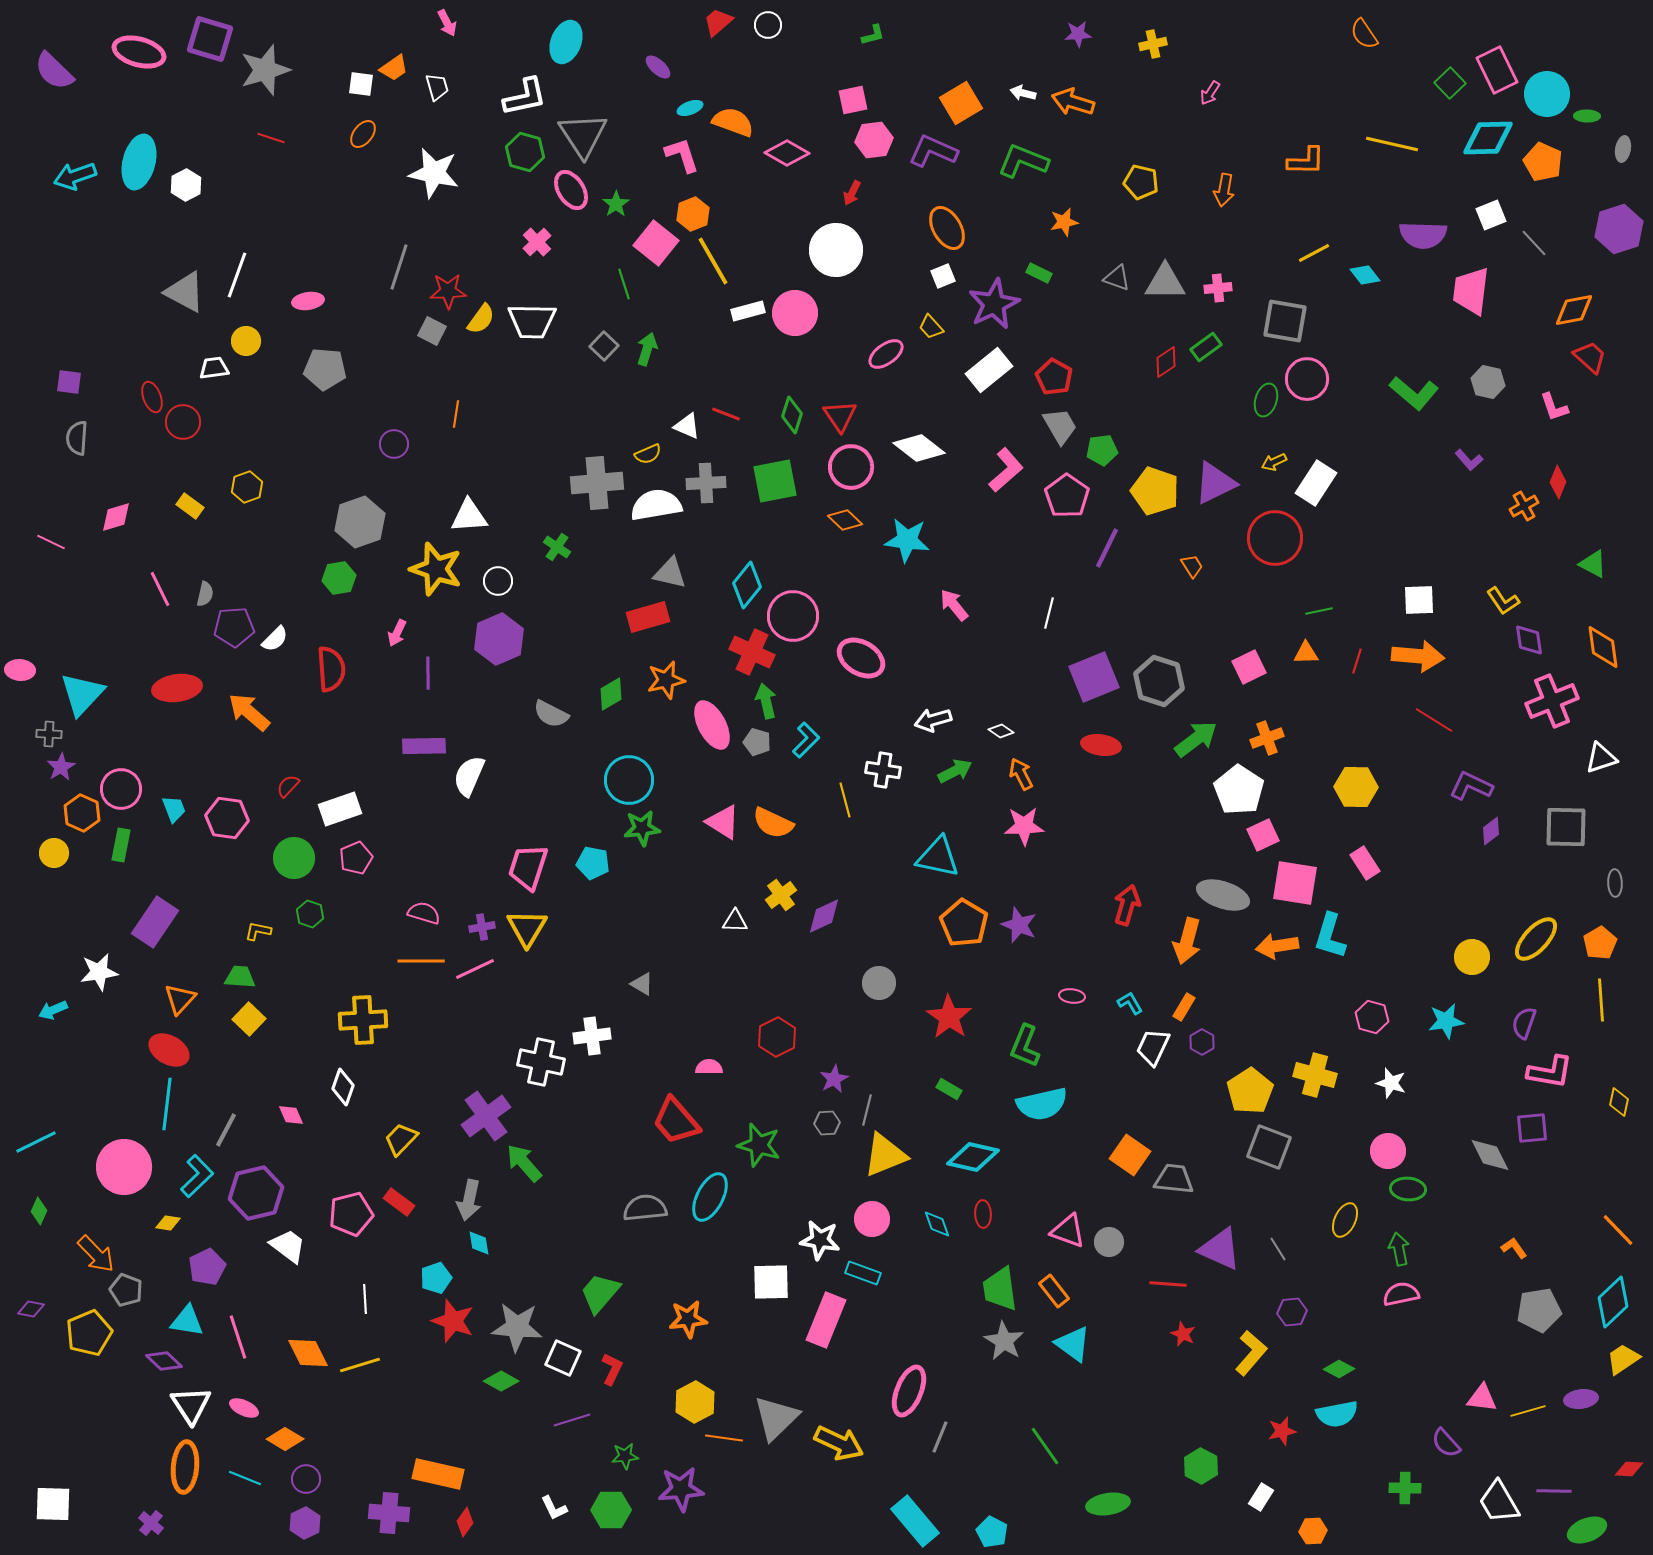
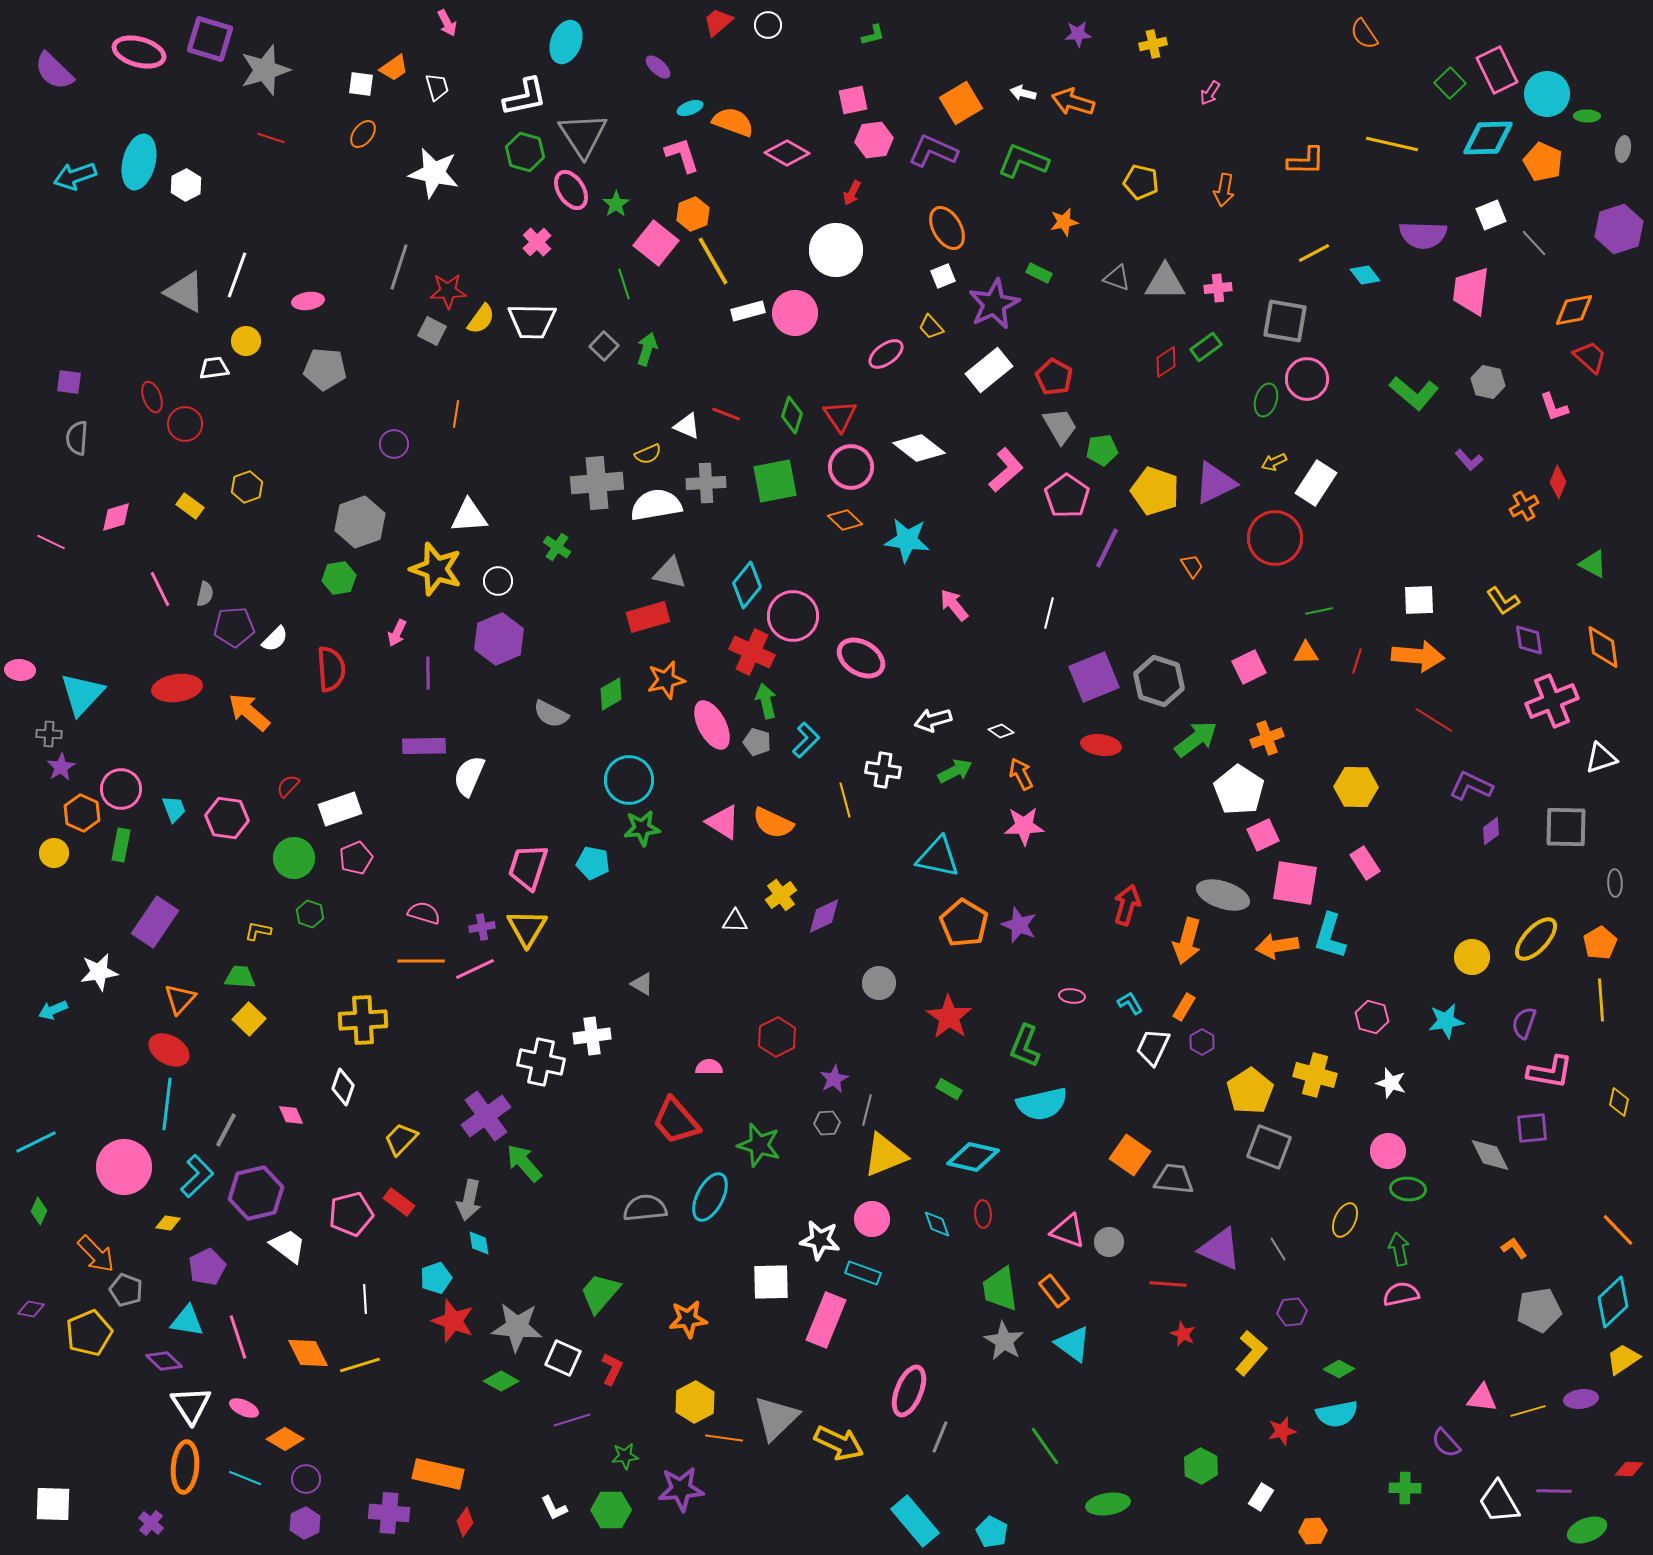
red circle at (183, 422): moved 2 px right, 2 px down
